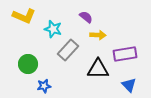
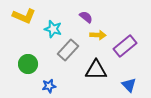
purple rectangle: moved 8 px up; rotated 30 degrees counterclockwise
black triangle: moved 2 px left, 1 px down
blue star: moved 5 px right
